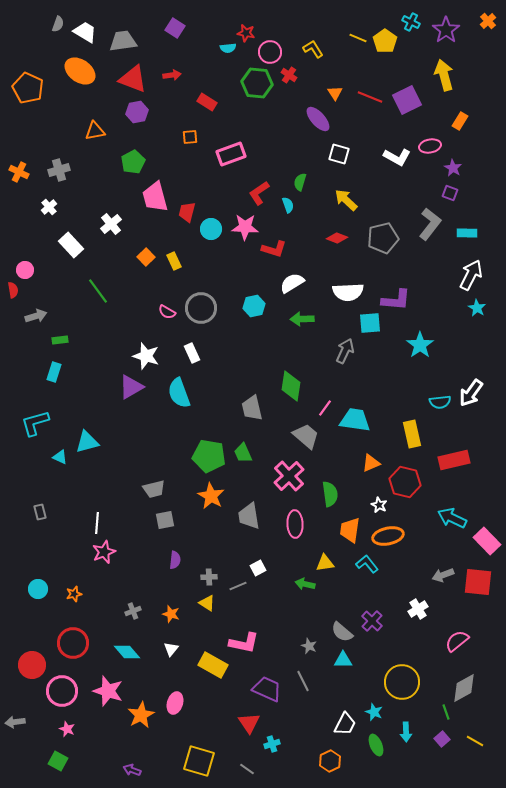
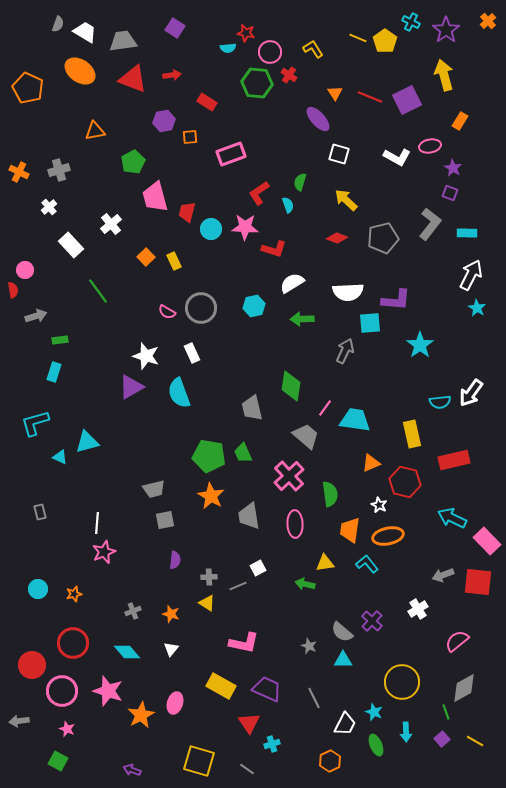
purple hexagon at (137, 112): moved 27 px right, 9 px down
yellow rectangle at (213, 665): moved 8 px right, 21 px down
gray line at (303, 681): moved 11 px right, 17 px down
gray arrow at (15, 722): moved 4 px right, 1 px up
